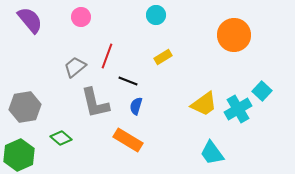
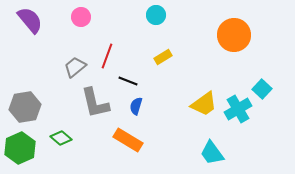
cyan square: moved 2 px up
green hexagon: moved 1 px right, 7 px up
